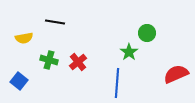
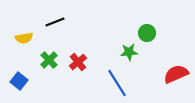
black line: rotated 30 degrees counterclockwise
green star: rotated 30 degrees clockwise
green cross: rotated 30 degrees clockwise
blue line: rotated 36 degrees counterclockwise
